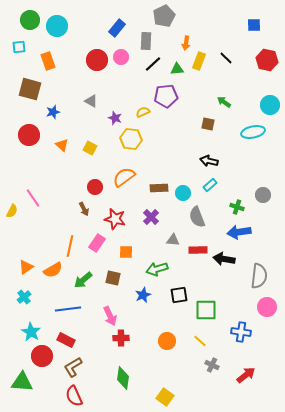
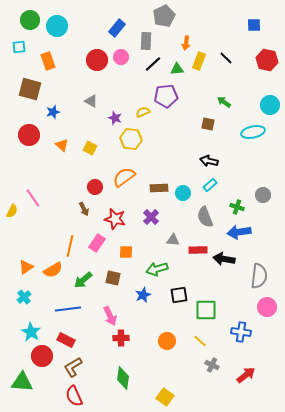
gray semicircle at (197, 217): moved 8 px right
